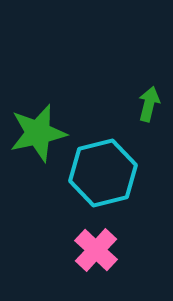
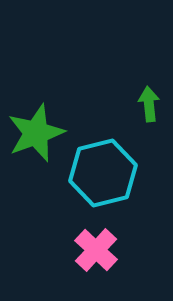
green arrow: rotated 20 degrees counterclockwise
green star: moved 2 px left; rotated 8 degrees counterclockwise
